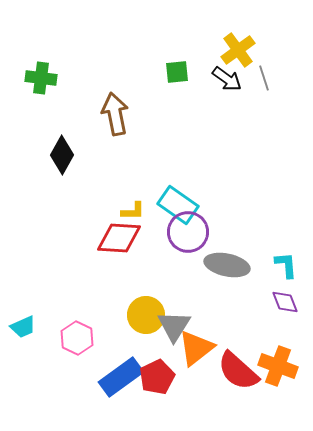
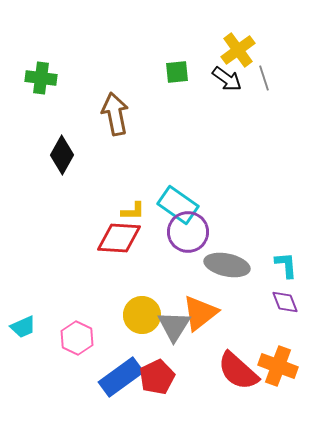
yellow circle: moved 4 px left
orange triangle: moved 4 px right, 35 px up
